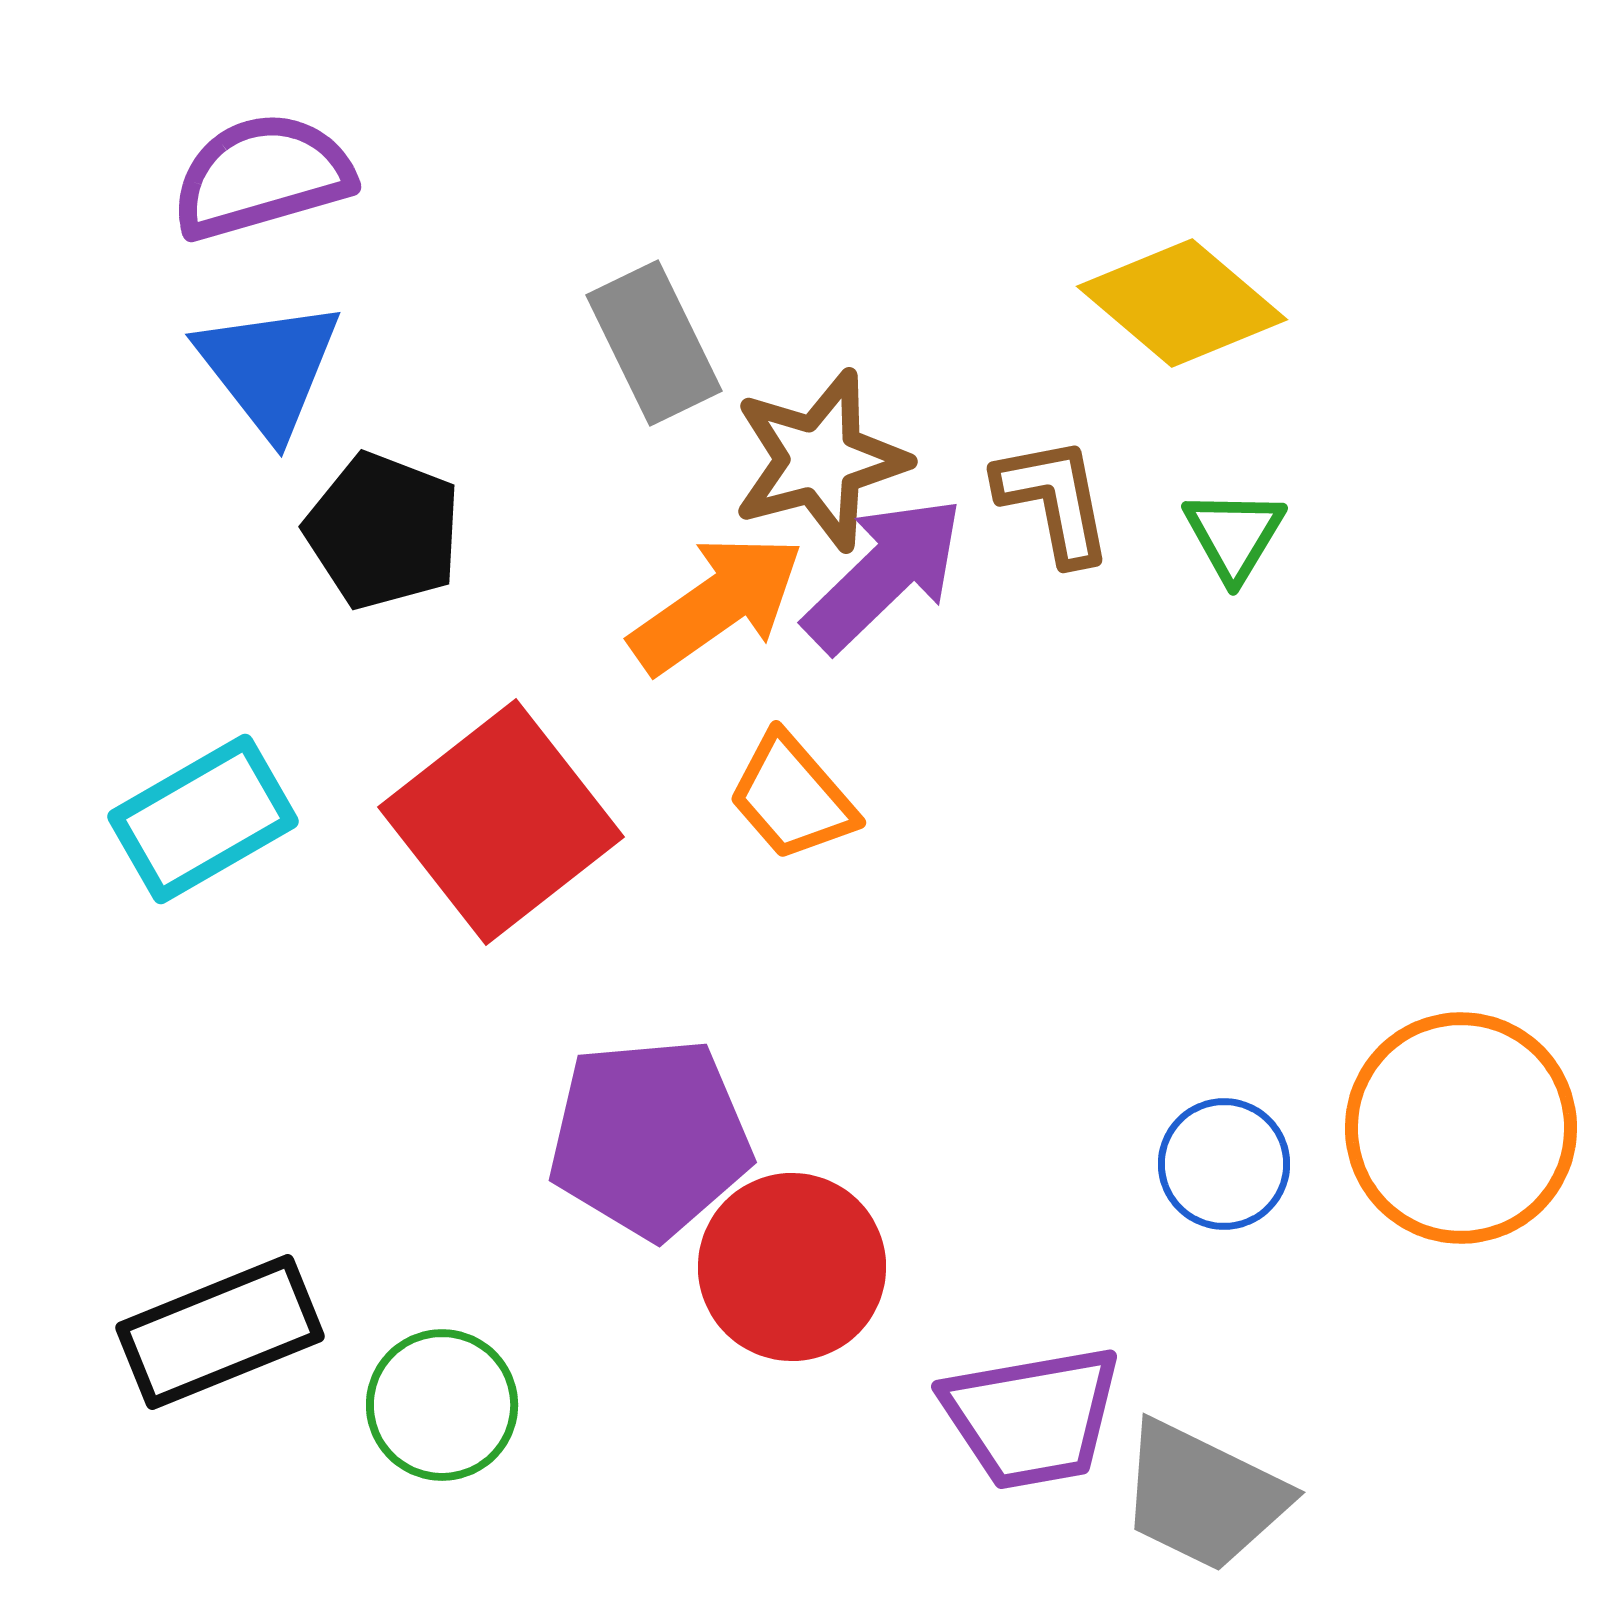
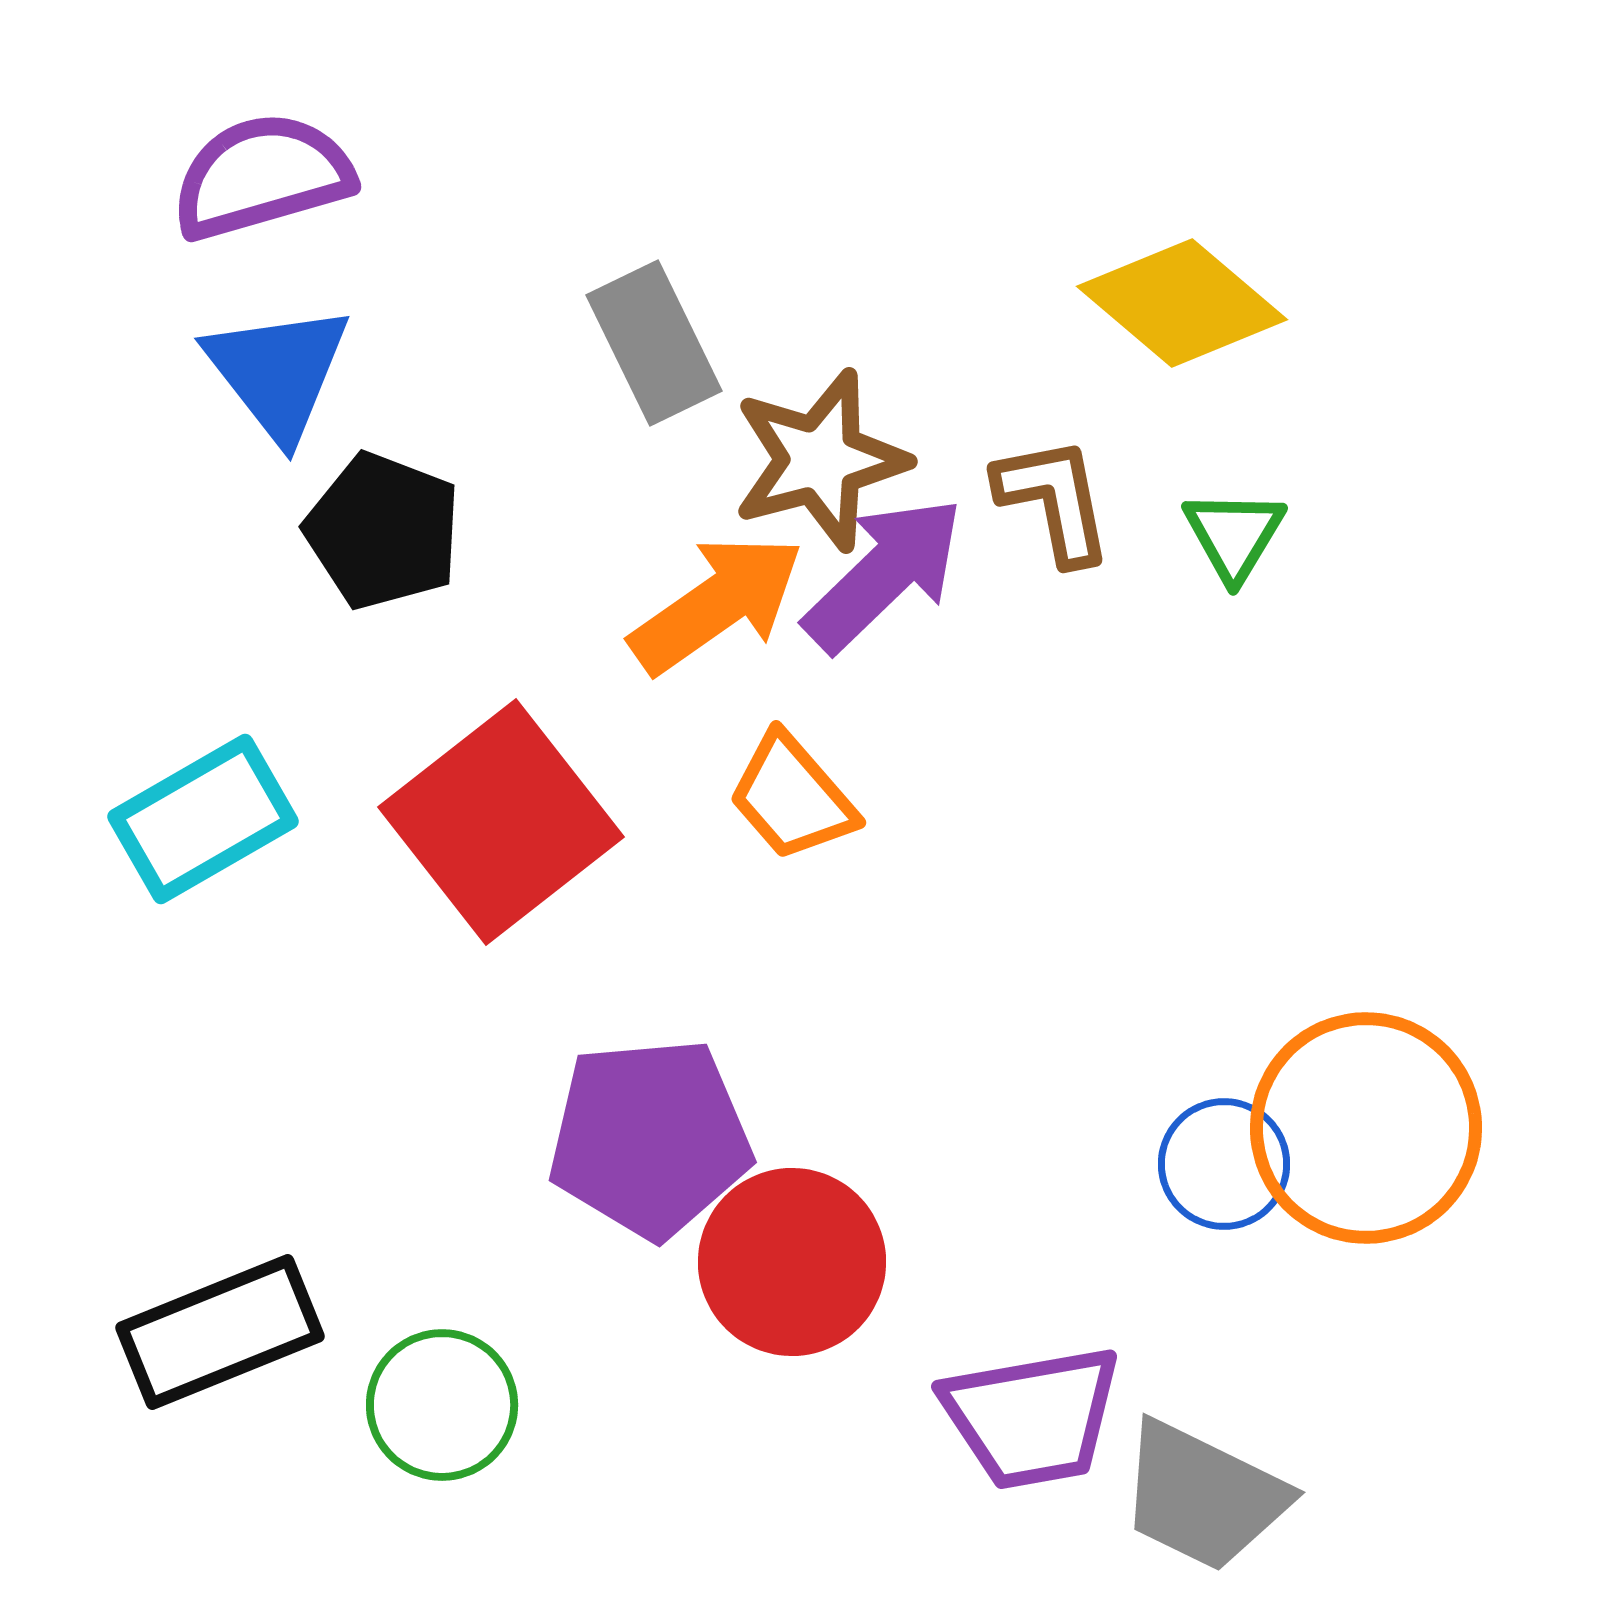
blue triangle: moved 9 px right, 4 px down
orange circle: moved 95 px left
red circle: moved 5 px up
